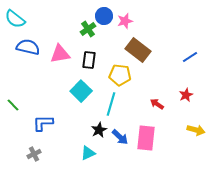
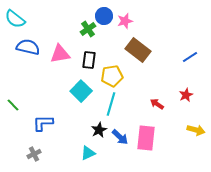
yellow pentagon: moved 8 px left, 1 px down; rotated 15 degrees counterclockwise
